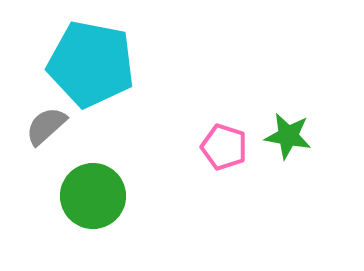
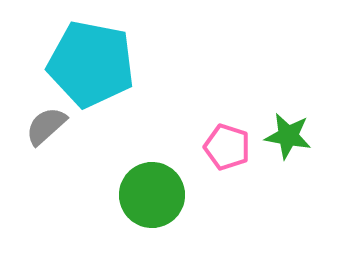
pink pentagon: moved 3 px right
green circle: moved 59 px right, 1 px up
